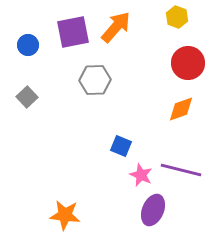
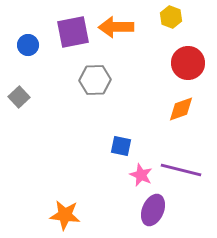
yellow hexagon: moved 6 px left
orange arrow: rotated 132 degrees counterclockwise
gray square: moved 8 px left
blue square: rotated 10 degrees counterclockwise
